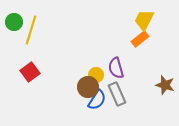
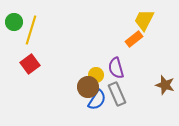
orange rectangle: moved 6 px left
red square: moved 8 px up
